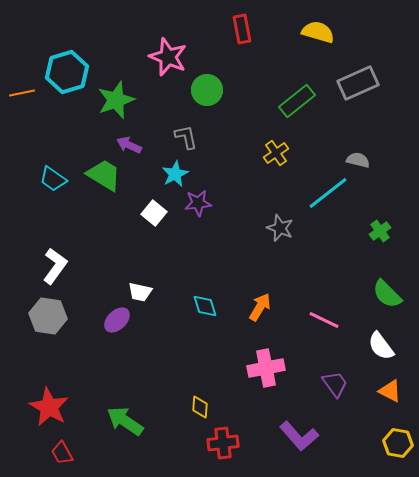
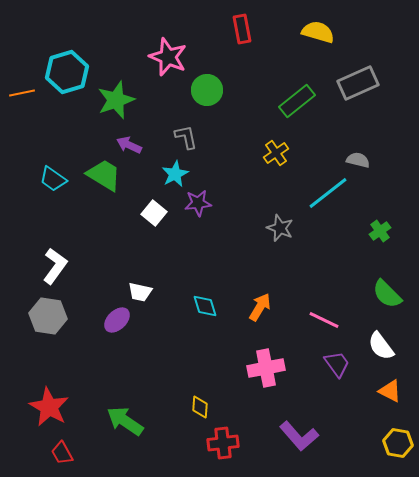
purple trapezoid: moved 2 px right, 20 px up
